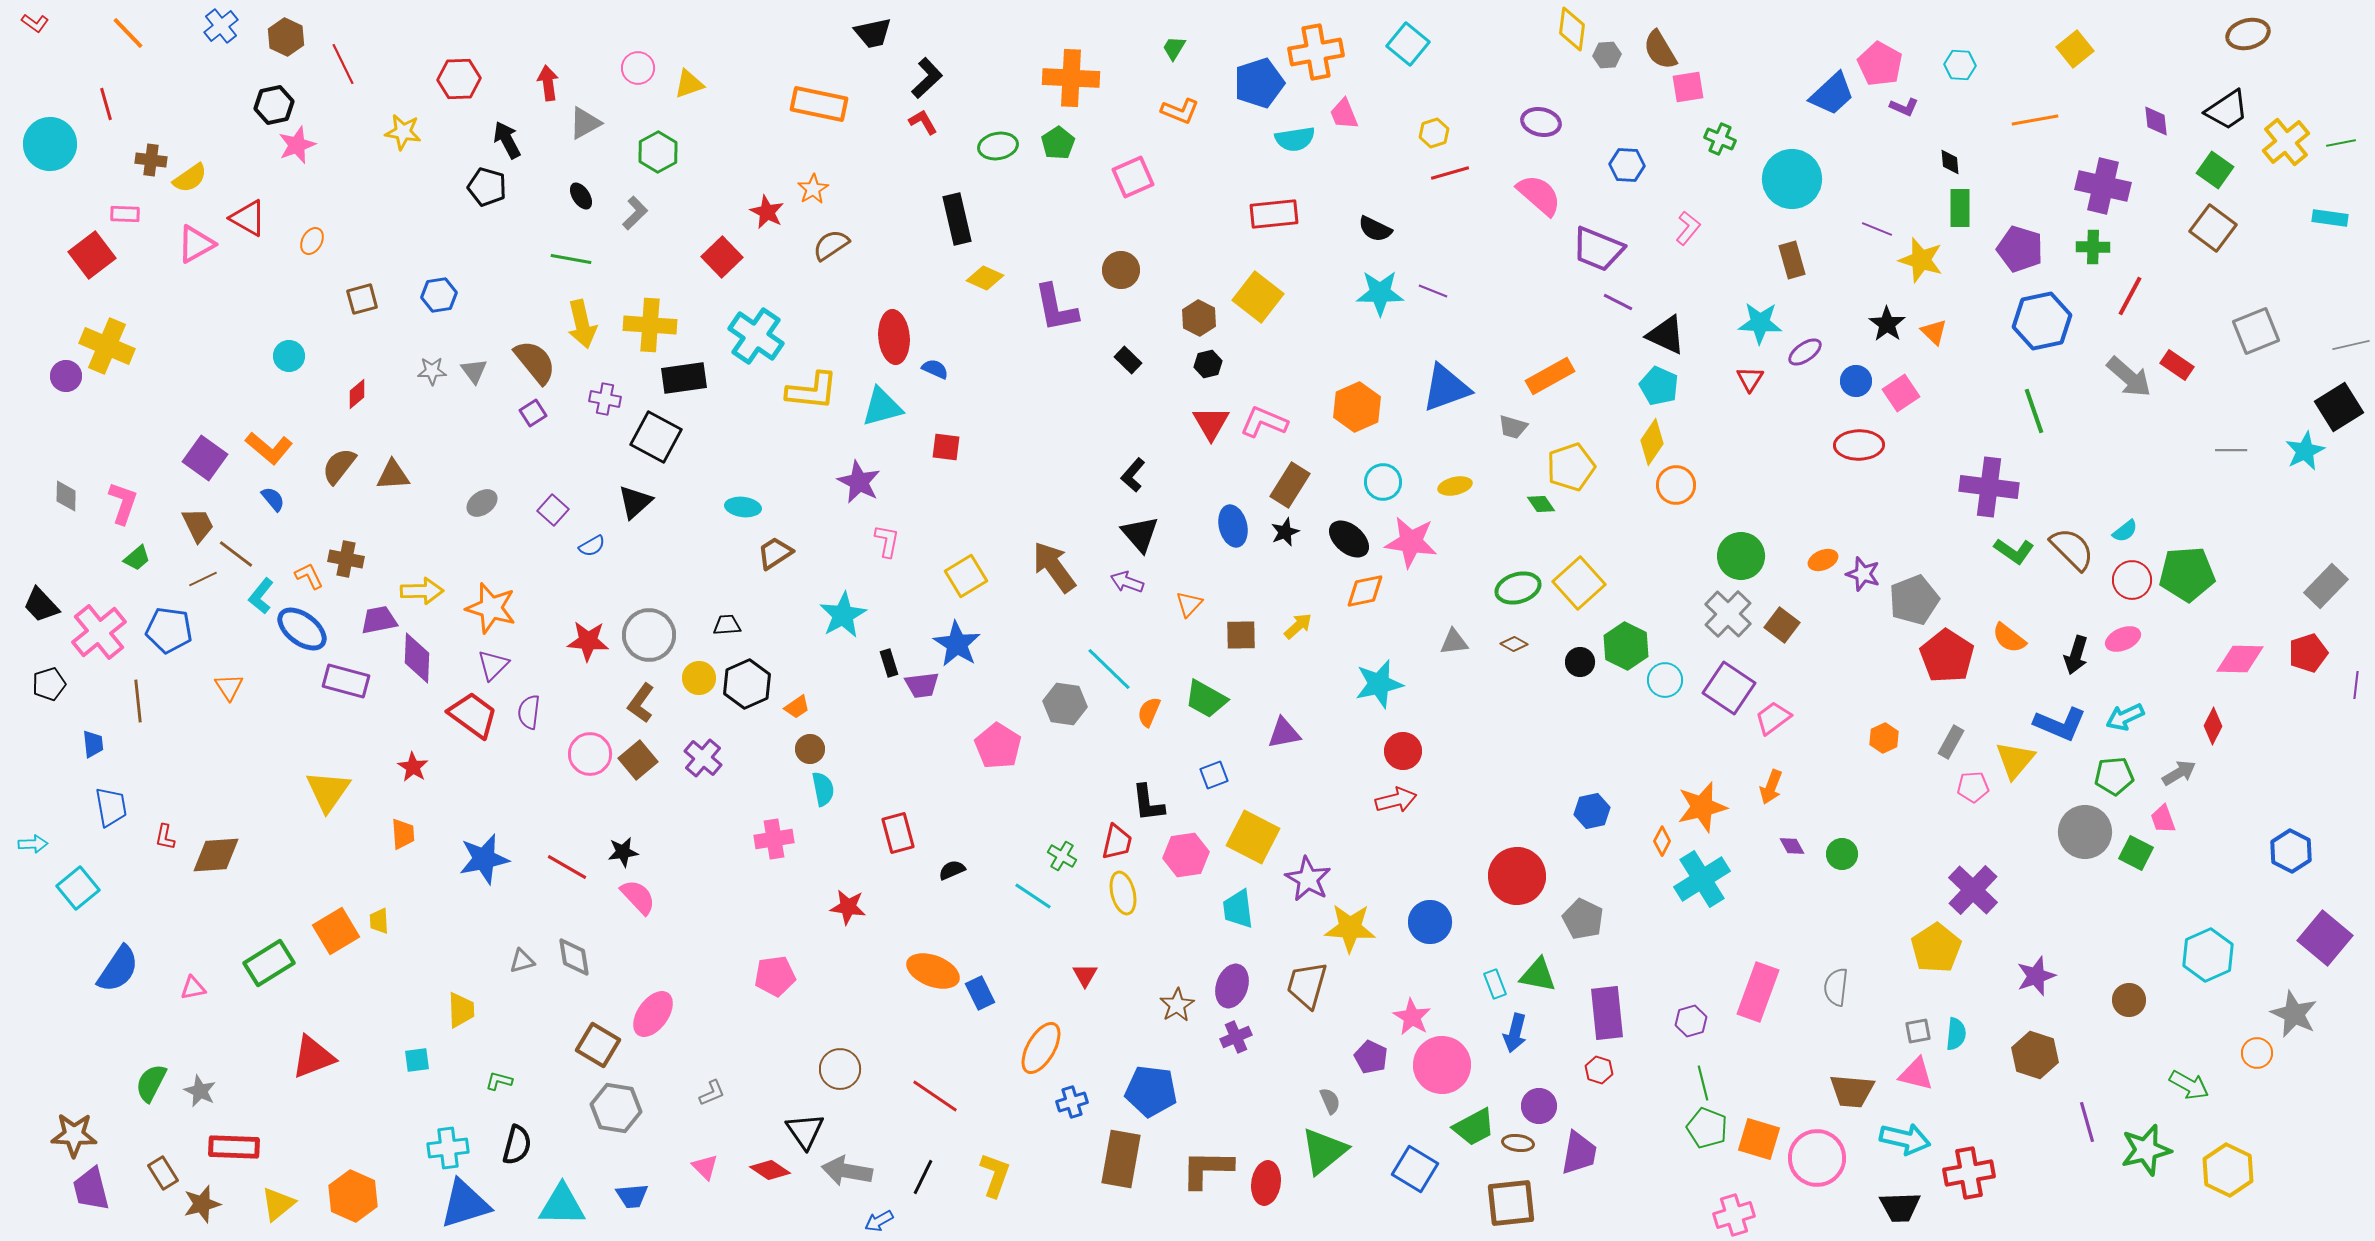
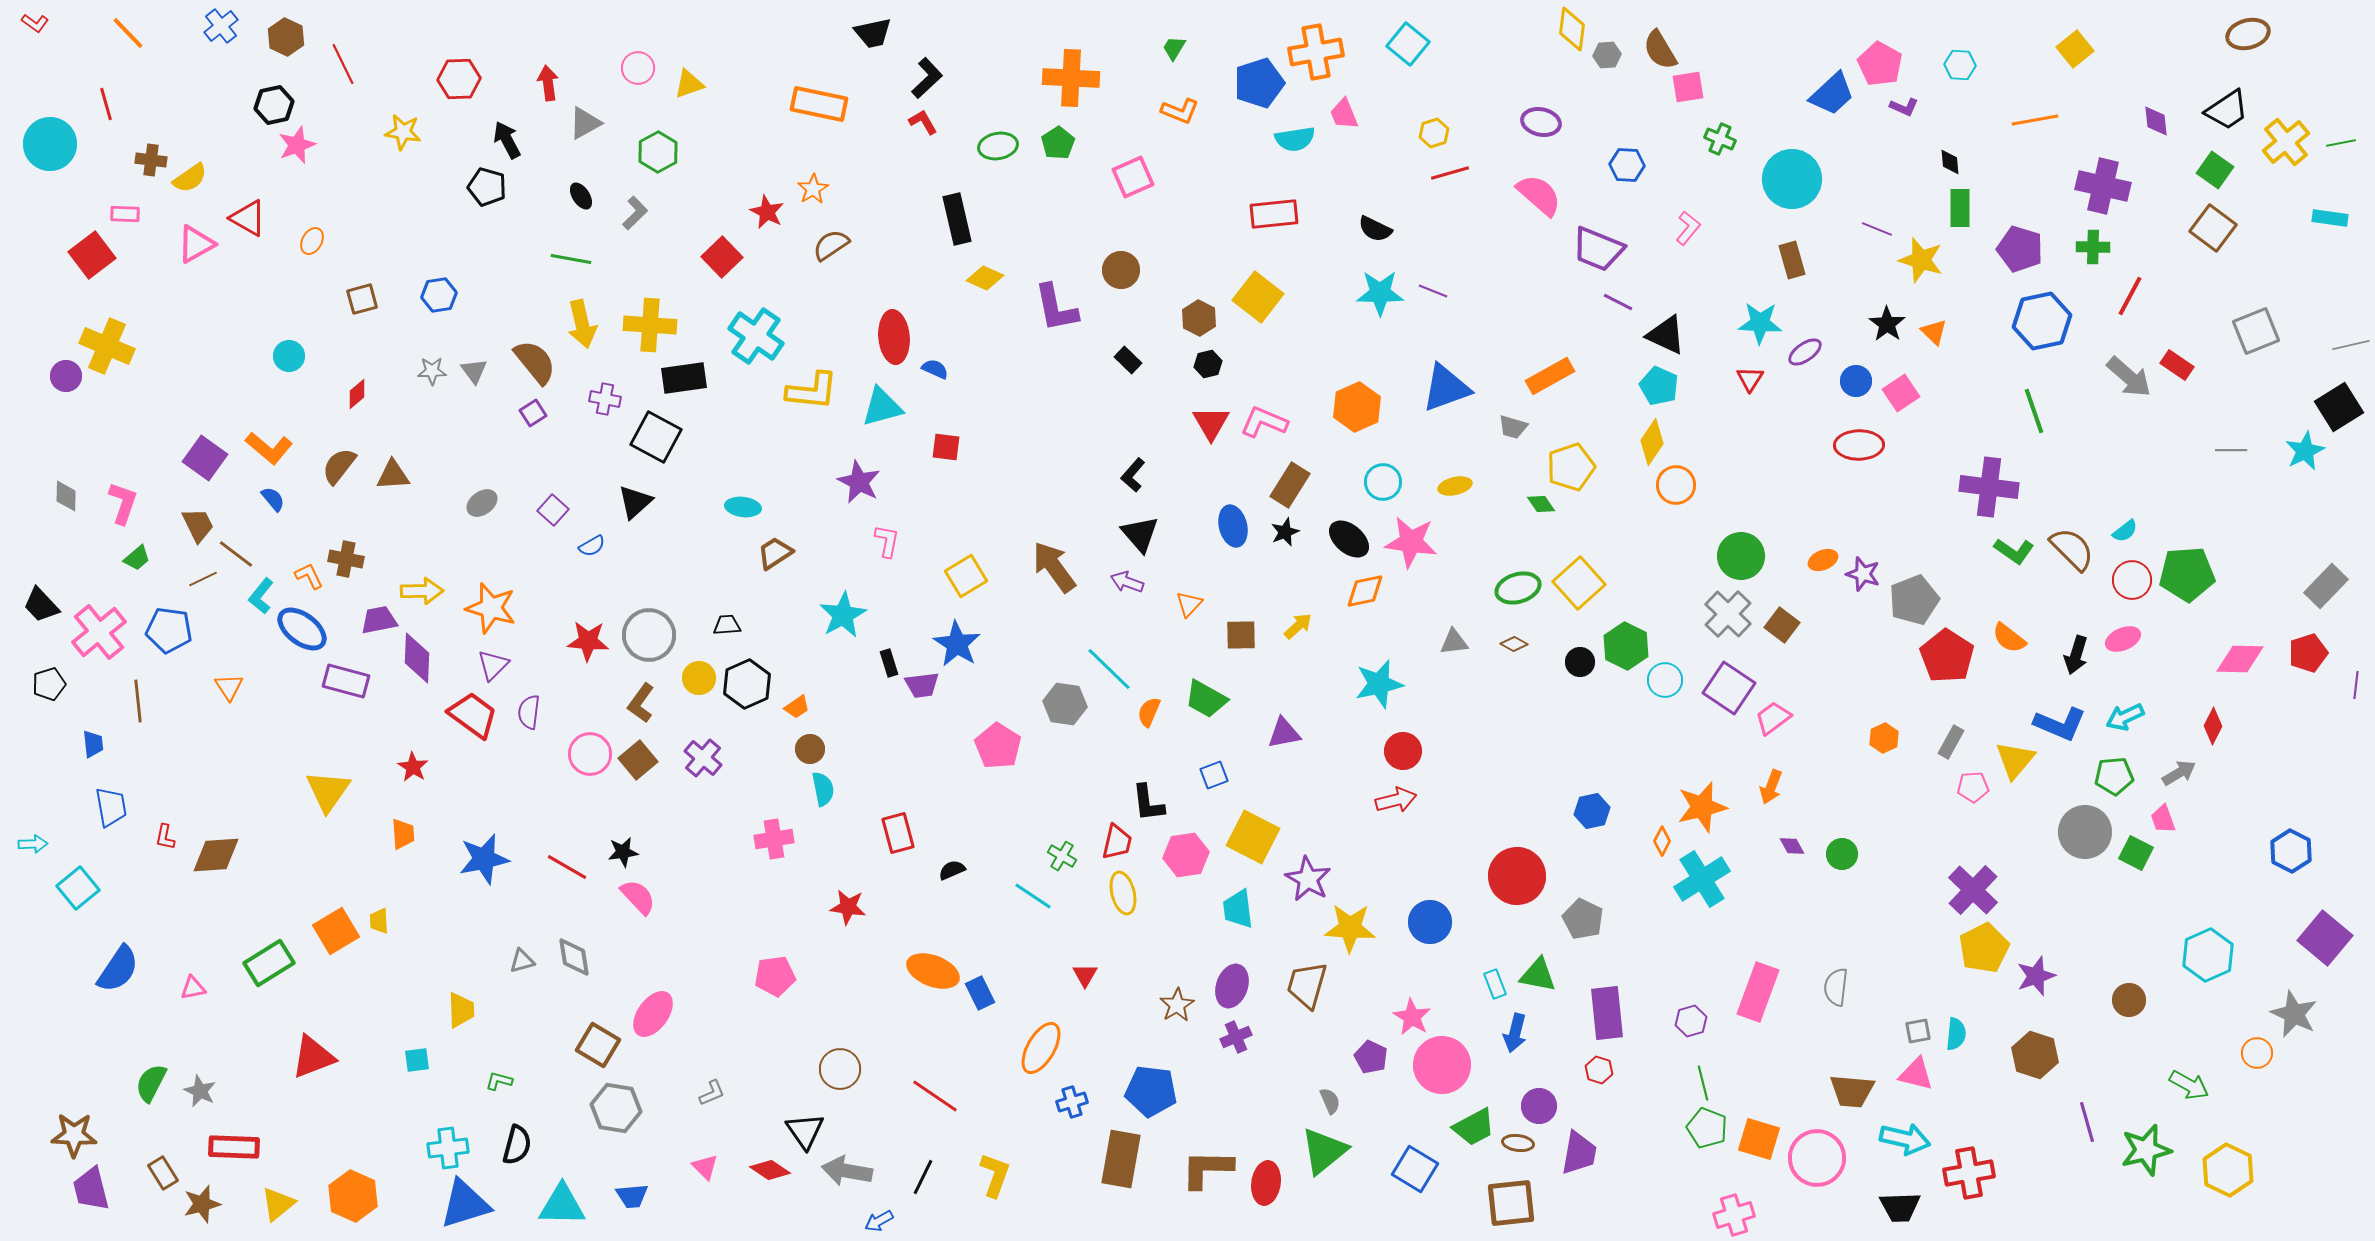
yellow pentagon at (1936, 948): moved 48 px right; rotated 6 degrees clockwise
